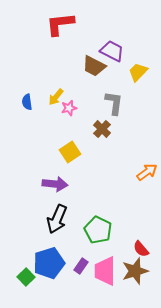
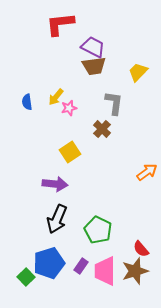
purple trapezoid: moved 19 px left, 4 px up
brown trapezoid: rotated 35 degrees counterclockwise
